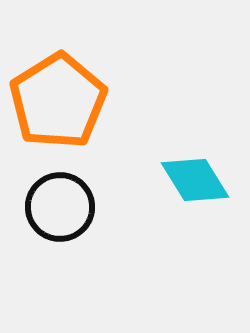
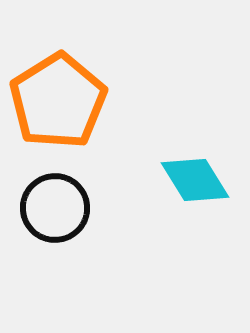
black circle: moved 5 px left, 1 px down
